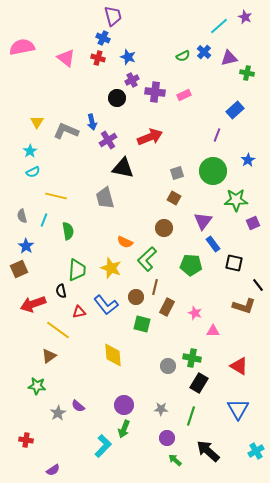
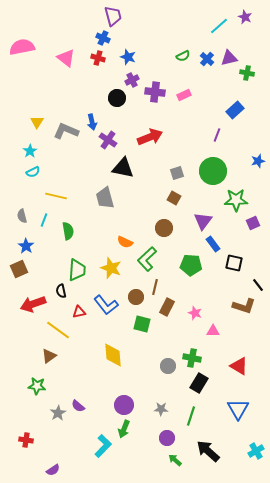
blue cross at (204, 52): moved 3 px right, 7 px down
purple cross at (108, 140): rotated 24 degrees counterclockwise
blue star at (248, 160): moved 10 px right, 1 px down; rotated 16 degrees clockwise
